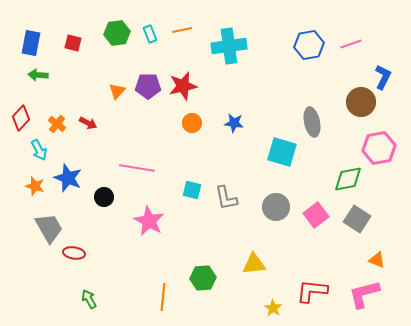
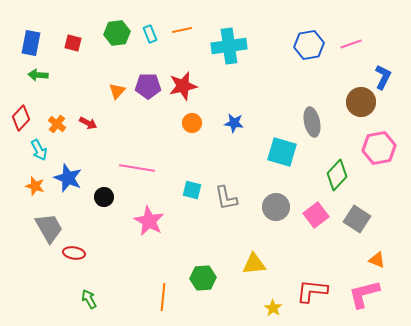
green diamond at (348, 179): moved 11 px left, 4 px up; rotated 36 degrees counterclockwise
